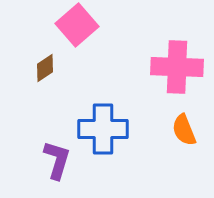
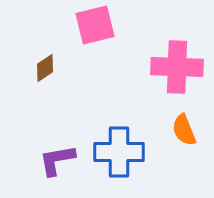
pink square: moved 18 px right; rotated 27 degrees clockwise
blue cross: moved 16 px right, 23 px down
purple L-shape: rotated 117 degrees counterclockwise
